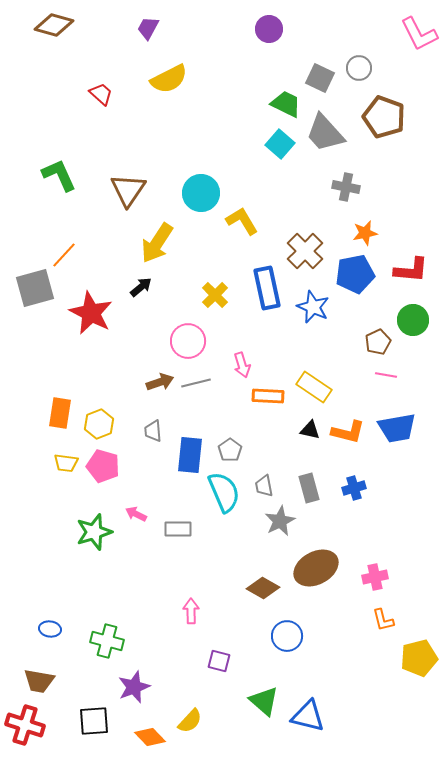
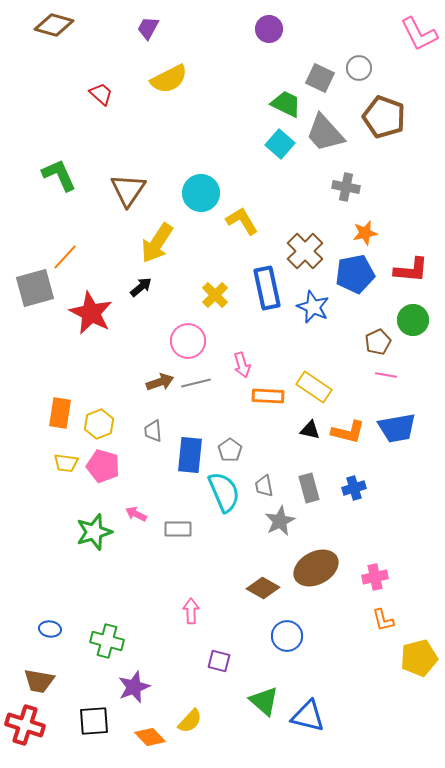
orange line at (64, 255): moved 1 px right, 2 px down
